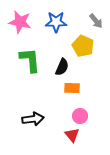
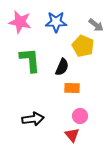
gray arrow: moved 4 px down; rotated 14 degrees counterclockwise
